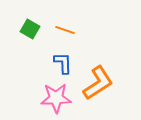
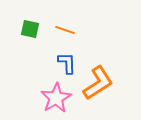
green square: rotated 18 degrees counterclockwise
blue L-shape: moved 4 px right
pink star: rotated 28 degrees counterclockwise
